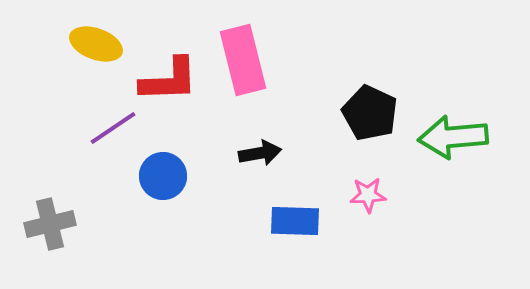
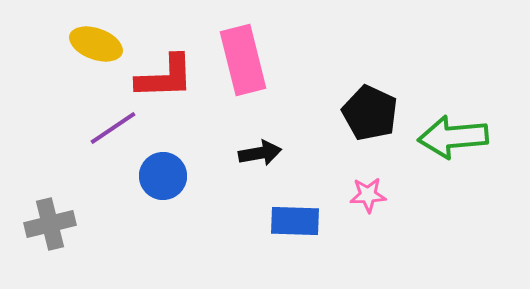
red L-shape: moved 4 px left, 3 px up
